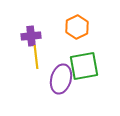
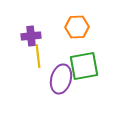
orange hexagon: rotated 25 degrees clockwise
yellow line: moved 2 px right, 1 px up
